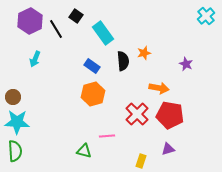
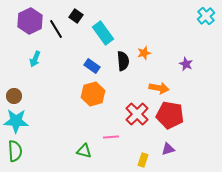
brown circle: moved 1 px right, 1 px up
cyan star: moved 1 px left, 1 px up
pink line: moved 4 px right, 1 px down
yellow rectangle: moved 2 px right, 1 px up
